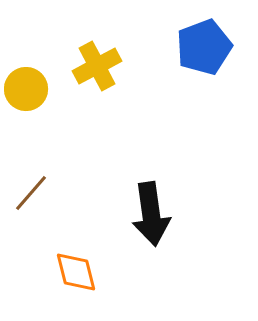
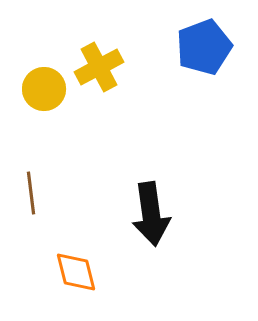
yellow cross: moved 2 px right, 1 px down
yellow circle: moved 18 px right
brown line: rotated 48 degrees counterclockwise
